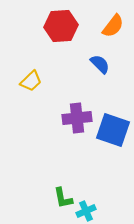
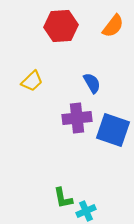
blue semicircle: moved 8 px left, 19 px down; rotated 15 degrees clockwise
yellow trapezoid: moved 1 px right
